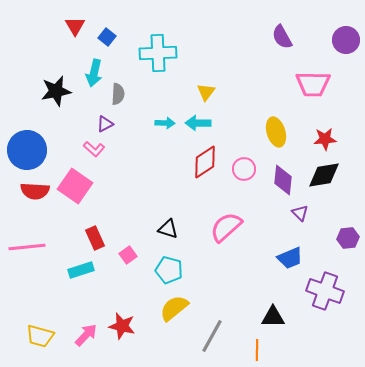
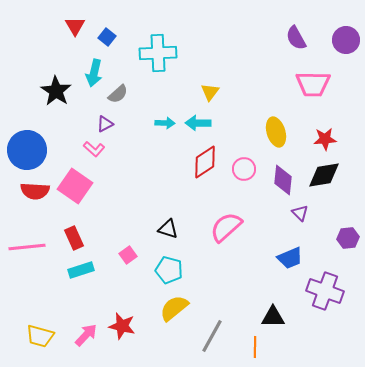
purple semicircle at (282, 37): moved 14 px right, 1 px down
black star at (56, 91): rotated 28 degrees counterclockwise
yellow triangle at (206, 92): moved 4 px right
gray semicircle at (118, 94): rotated 45 degrees clockwise
red rectangle at (95, 238): moved 21 px left
orange line at (257, 350): moved 2 px left, 3 px up
